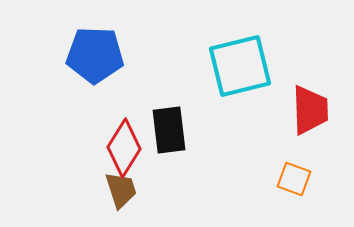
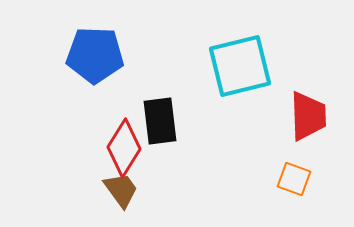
red trapezoid: moved 2 px left, 6 px down
black rectangle: moved 9 px left, 9 px up
brown trapezoid: rotated 18 degrees counterclockwise
